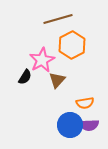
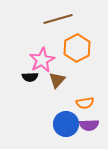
orange hexagon: moved 5 px right, 3 px down
black semicircle: moved 5 px right; rotated 56 degrees clockwise
blue circle: moved 4 px left, 1 px up
